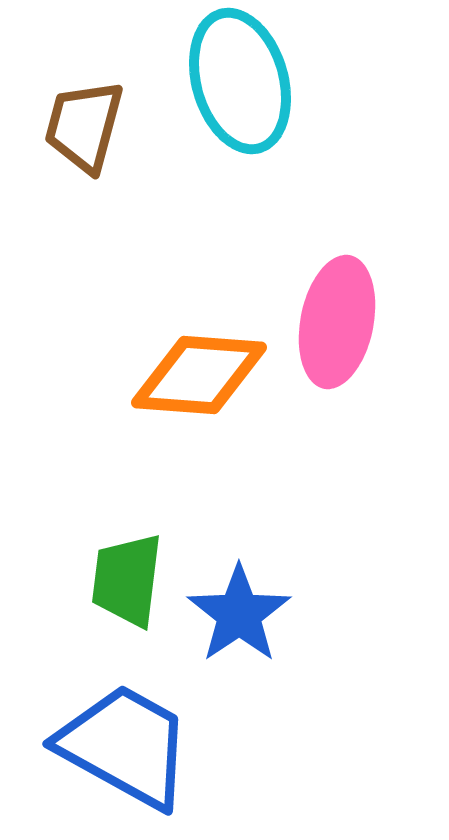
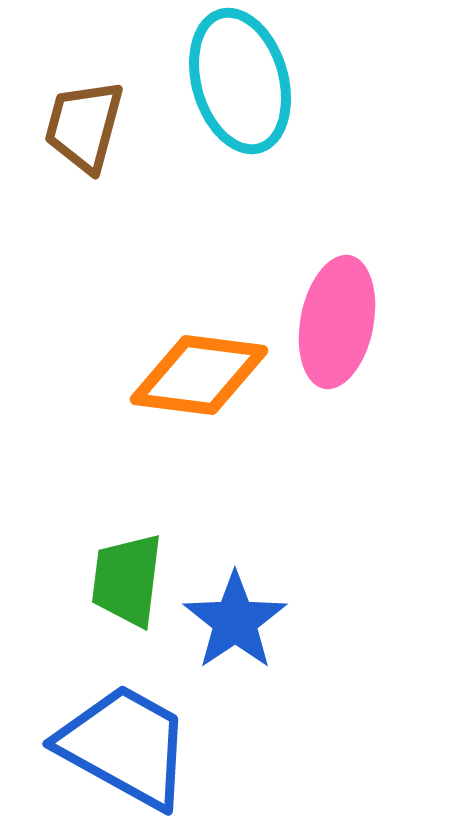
orange diamond: rotated 3 degrees clockwise
blue star: moved 4 px left, 7 px down
